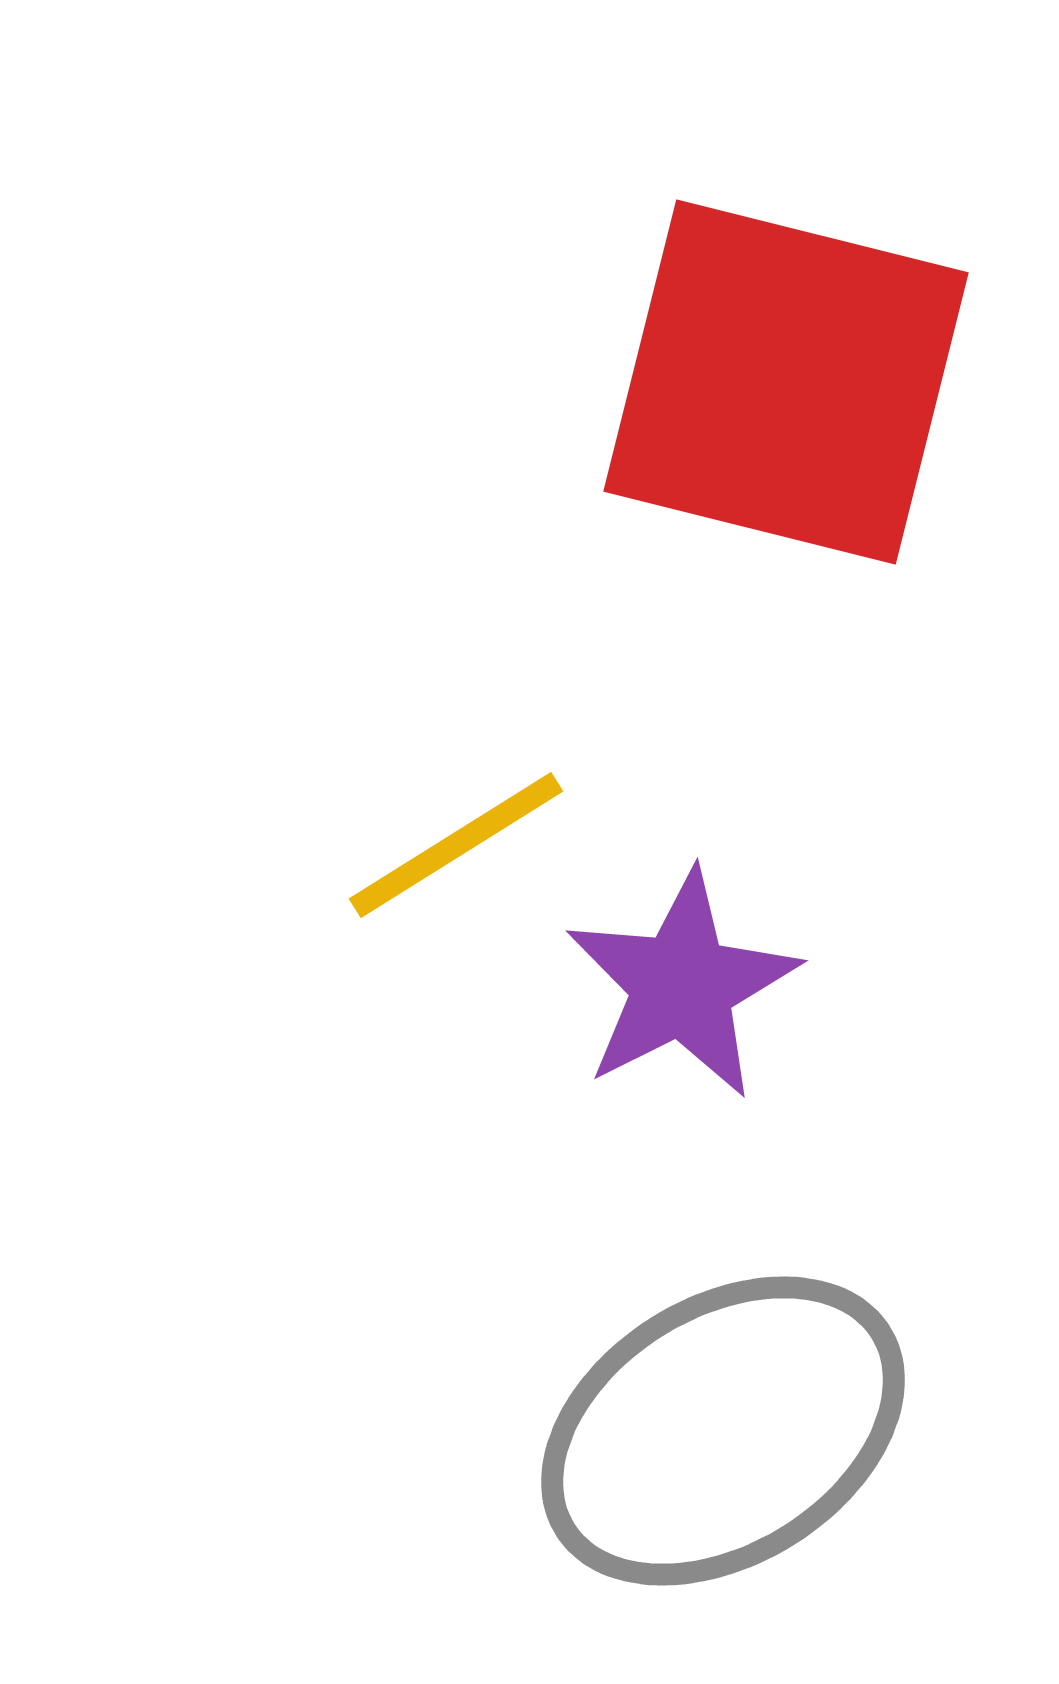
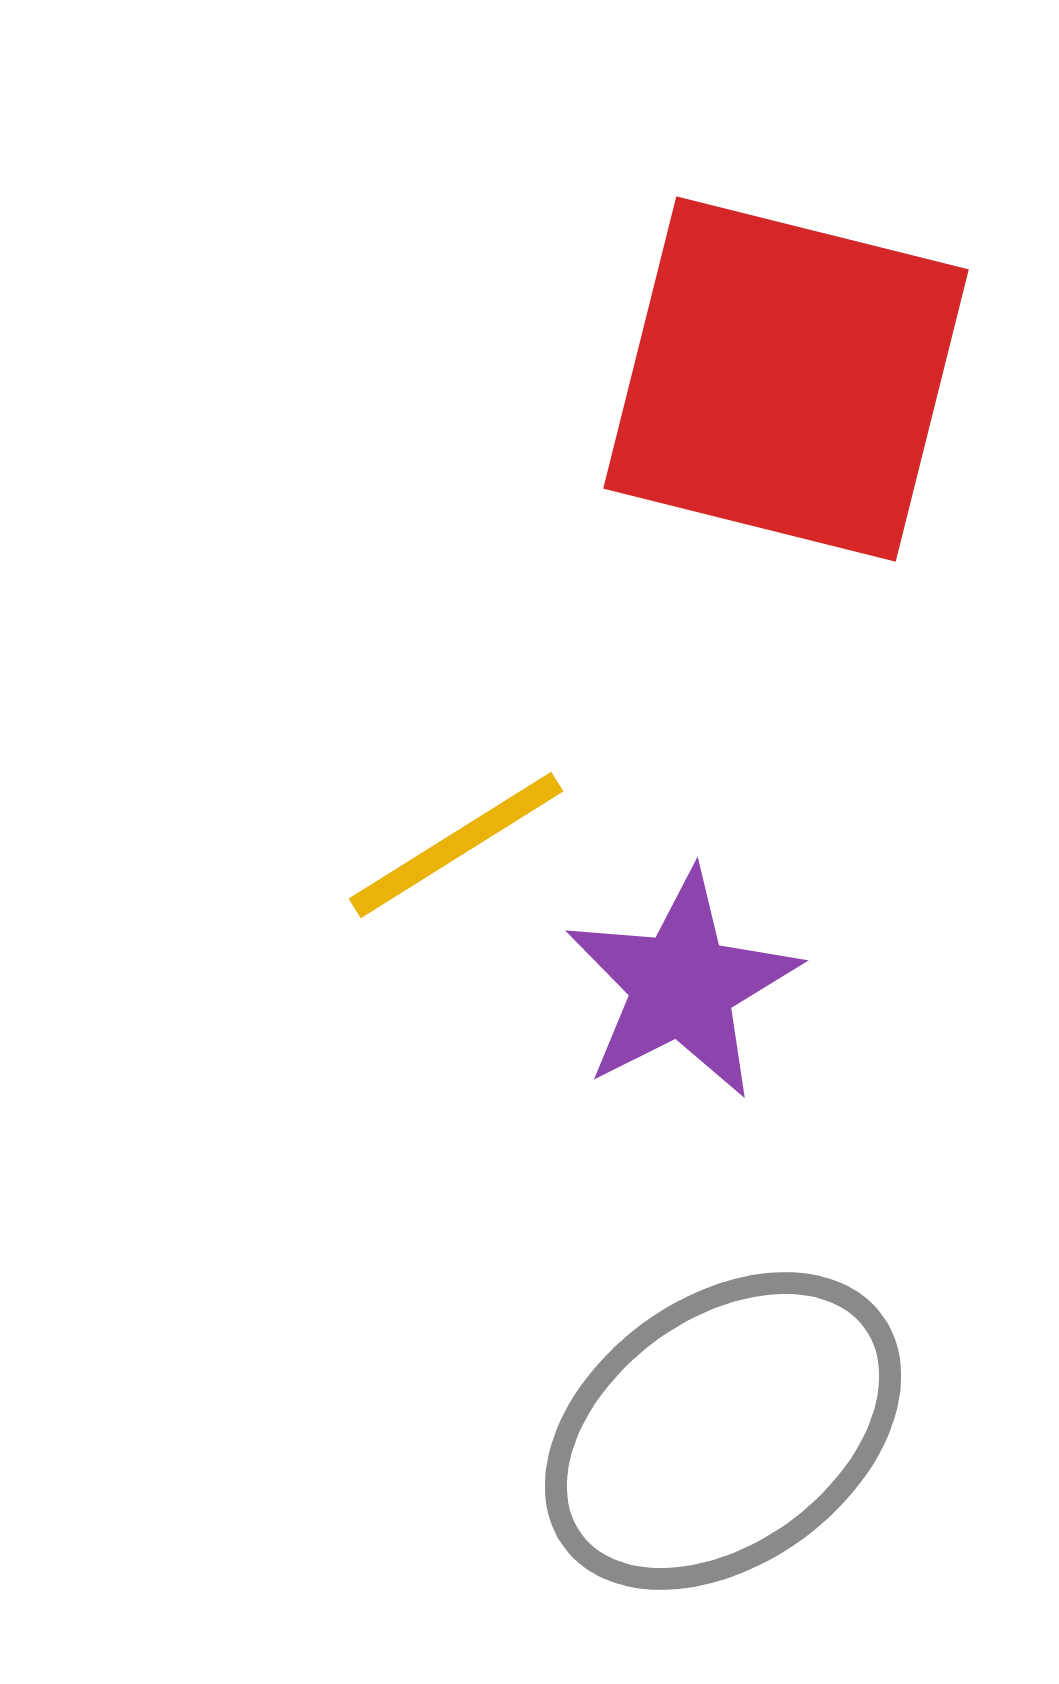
red square: moved 3 px up
gray ellipse: rotated 4 degrees counterclockwise
